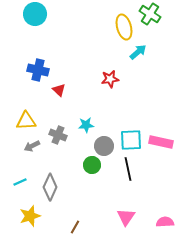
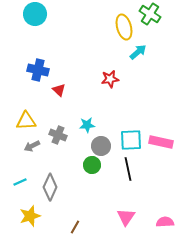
cyan star: moved 1 px right
gray circle: moved 3 px left
